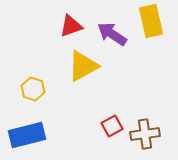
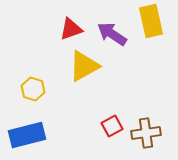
red triangle: moved 3 px down
yellow triangle: moved 1 px right
brown cross: moved 1 px right, 1 px up
